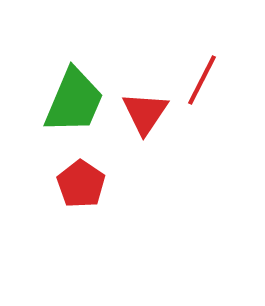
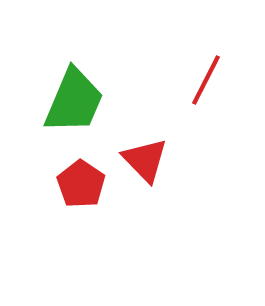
red line: moved 4 px right
red triangle: moved 47 px down; rotated 18 degrees counterclockwise
